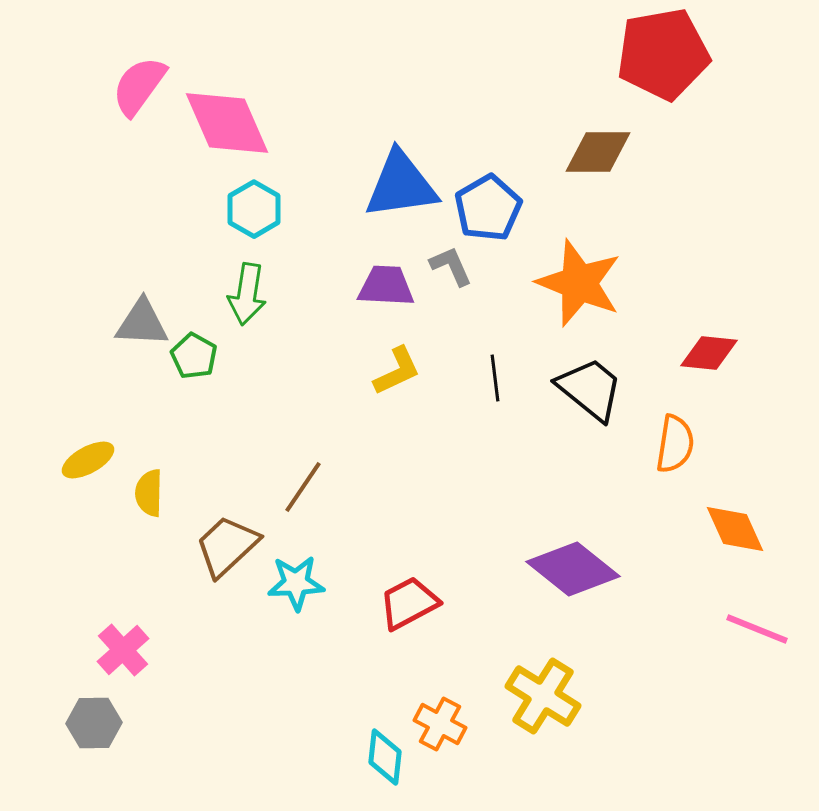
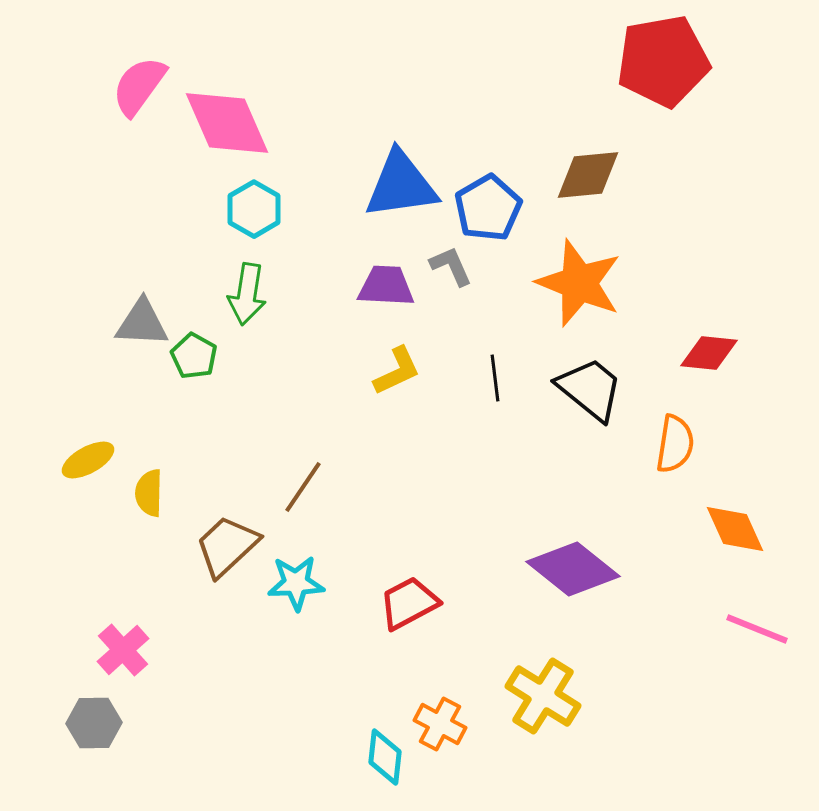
red pentagon: moved 7 px down
brown diamond: moved 10 px left, 23 px down; rotated 6 degrees counterclockwise
